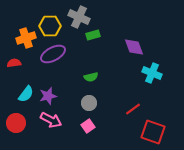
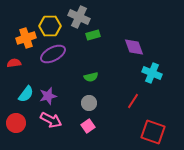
red line: moved 8 px up; rotated 21 degrees counterclockwise
